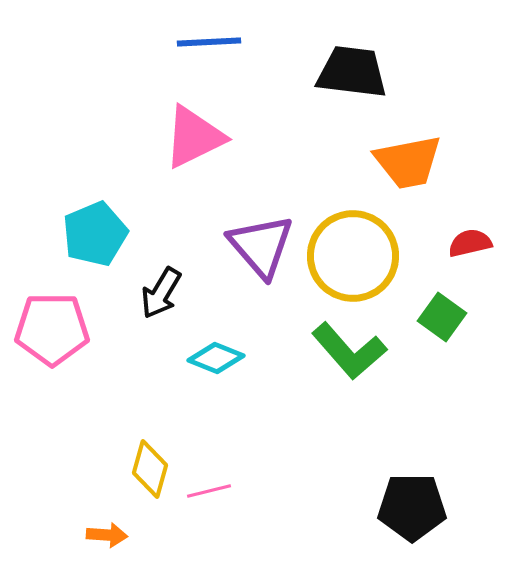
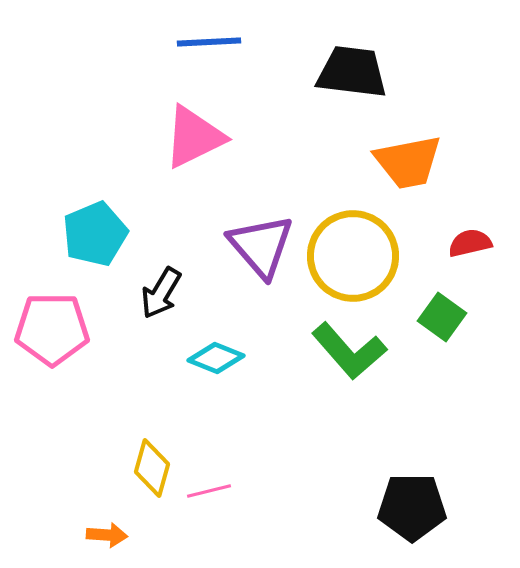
yellow diamond: moved 2 px right, 1 px up
